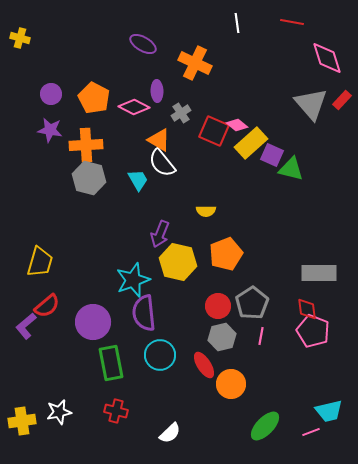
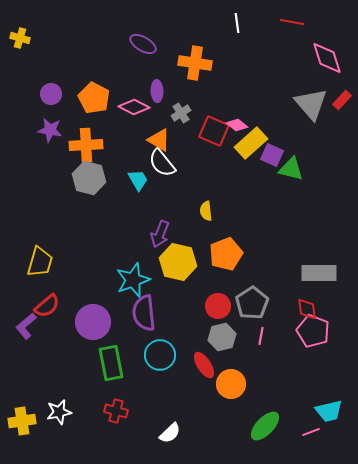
orange cross at (195, 63): rotated 16 degrees counterclockwise
yellow semicircle at (206, 211): rotated 84 degrees clockwise
